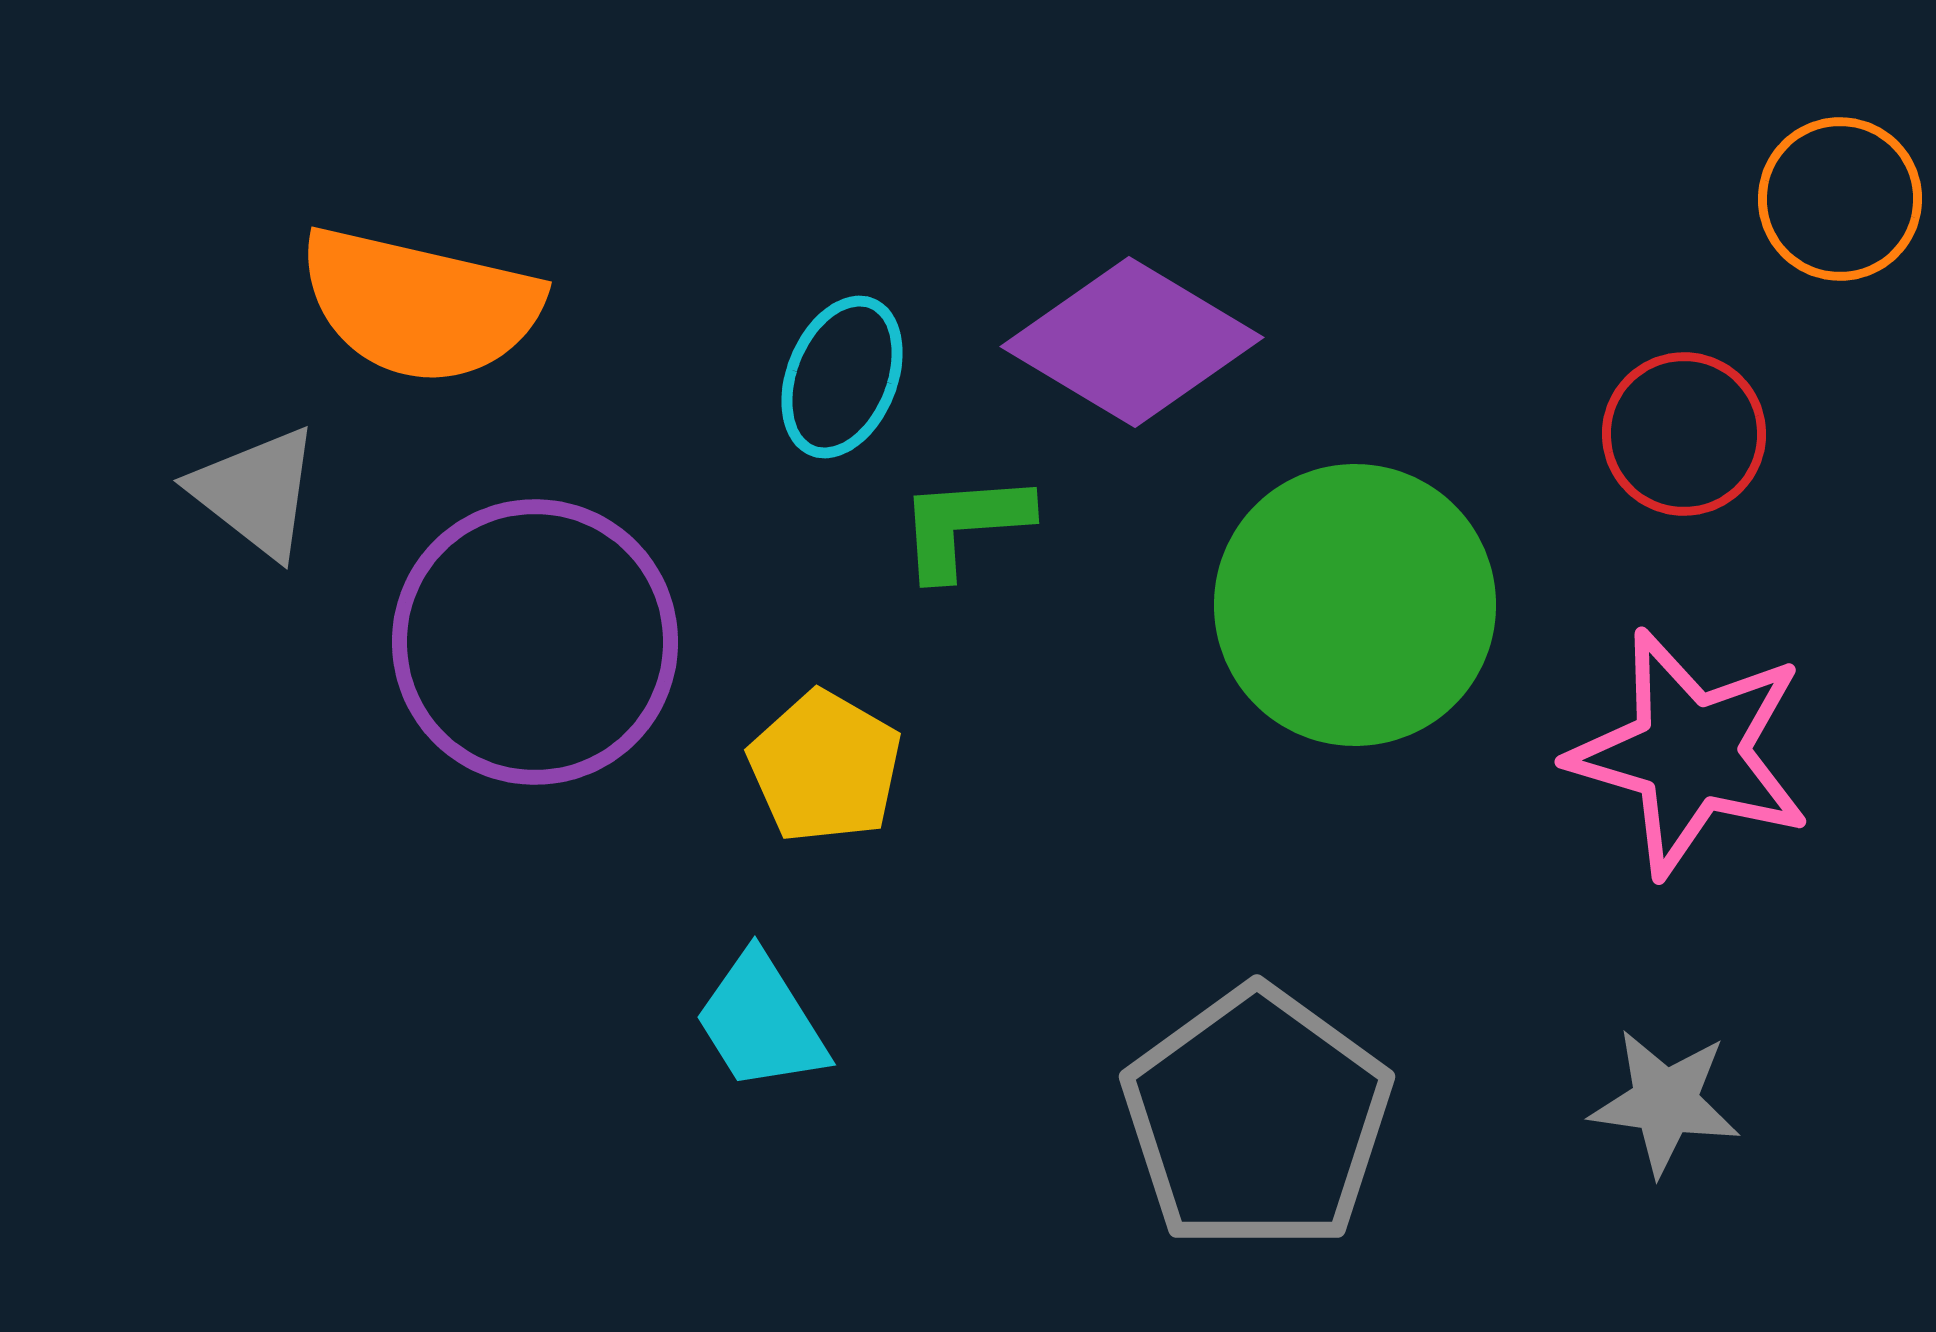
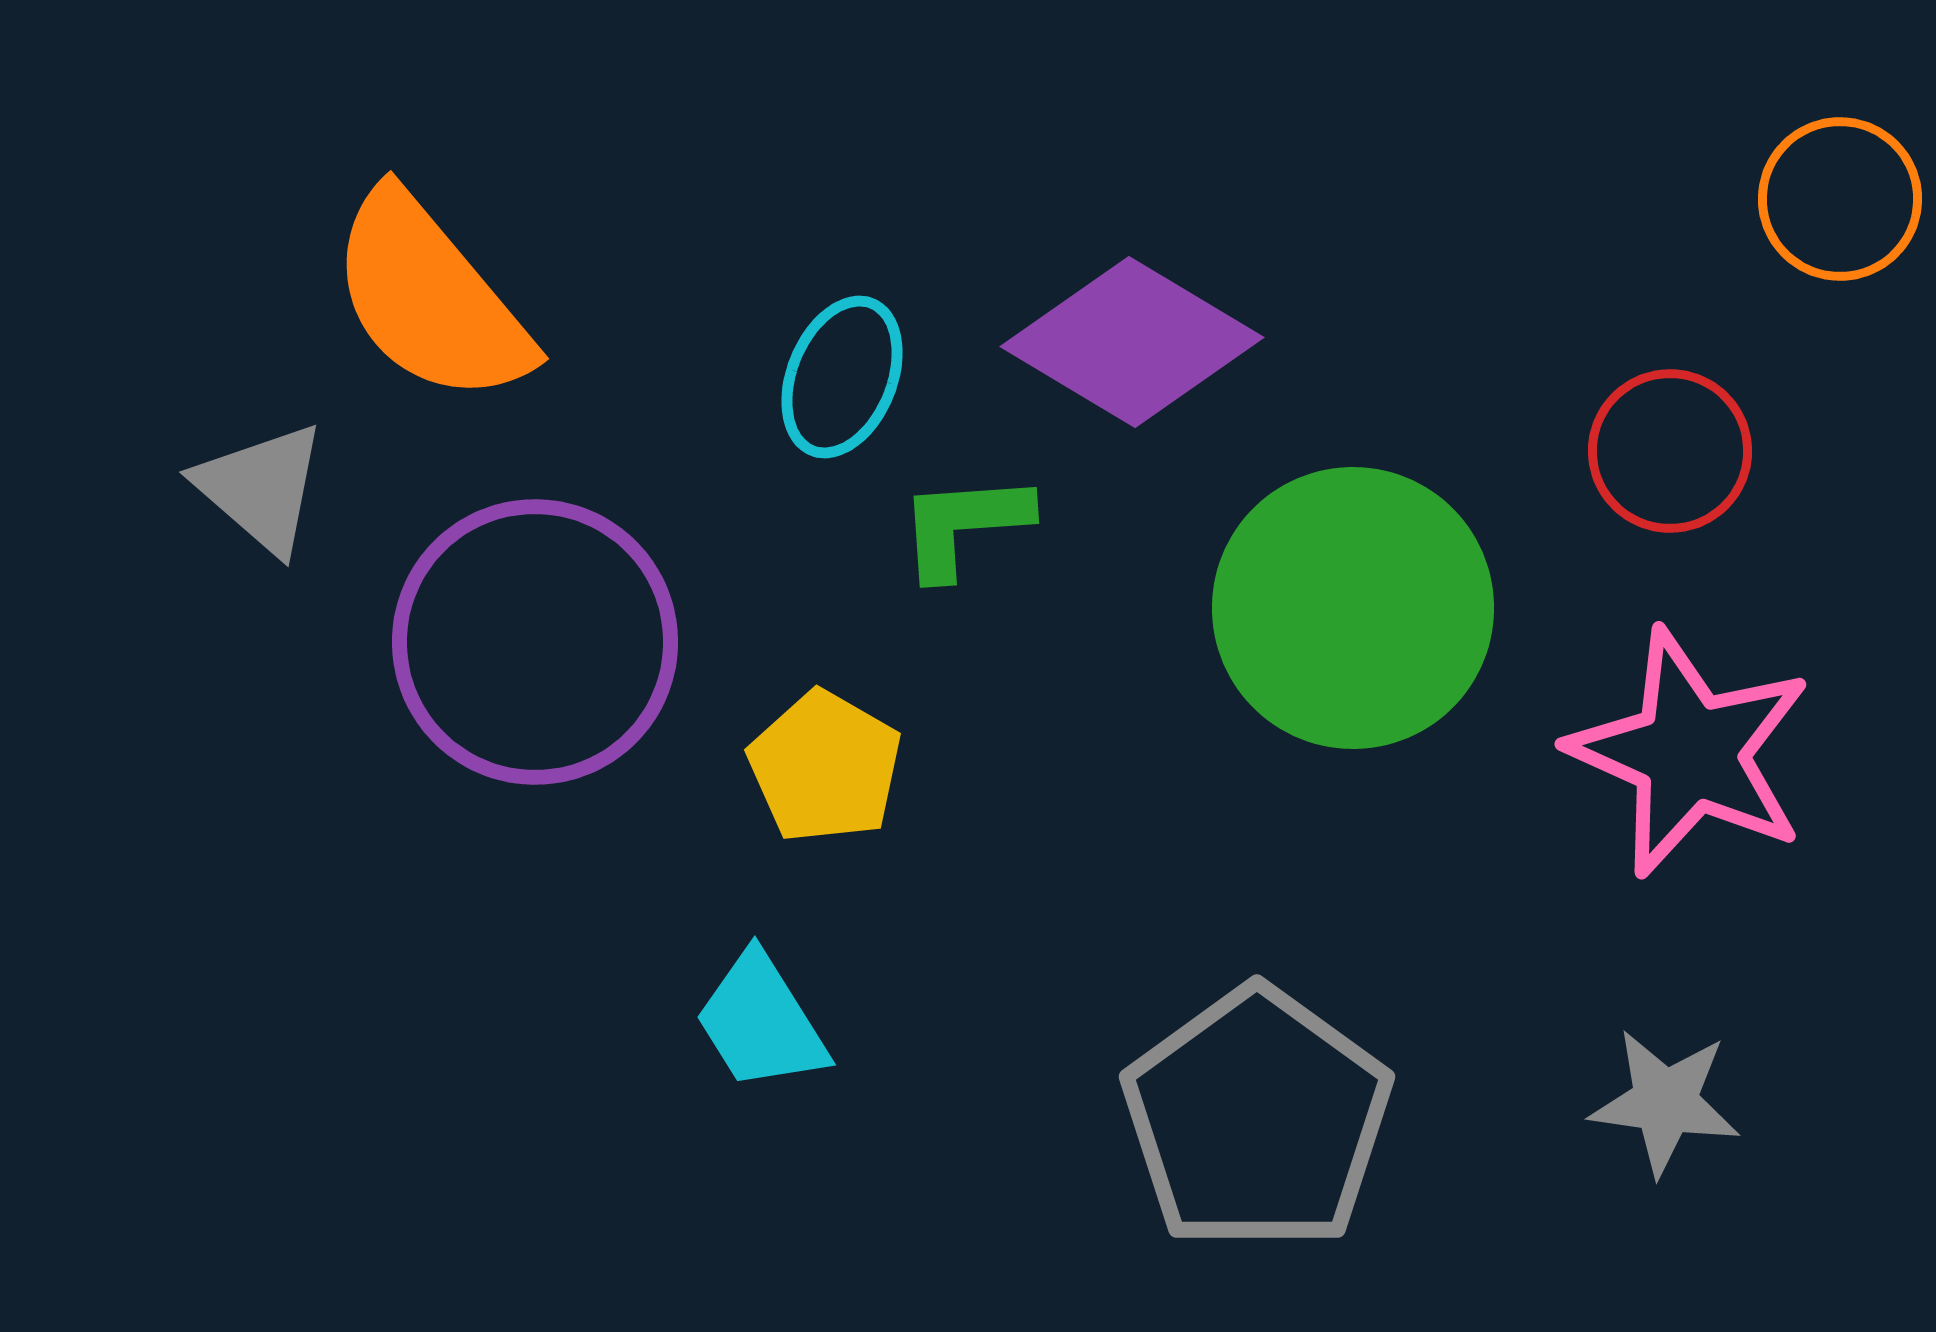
orange semicircle: moved 10 px right, 7 px up; rotated 37 degrees clockwise
red circle: moved 14 px left, 17 px down
gray triangle: moved 5 px right, 4 px up; rotated 3 degrees clockwise
green circle: moved 2 px left, 3 px down
pink star: rotated 8 degrees clockwise
